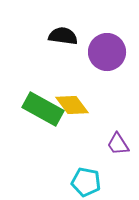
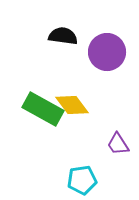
cyan pentagon: moved 4 px left, 2 px up; rotated 20 degrees counterclockwise
